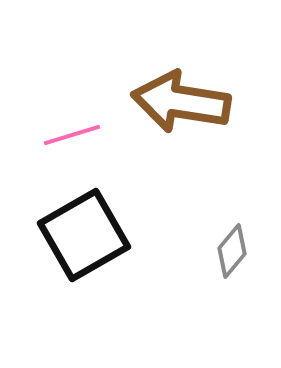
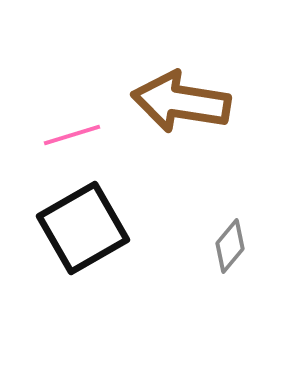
black square: moved 1 px left, 7 px up
gray diamond: moved 2 px left, 5 px up
